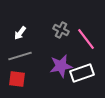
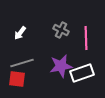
pink line: moved 1 px up; rotated 35 degrees clockwise
gray line: moved 2 px right, 7 px down
